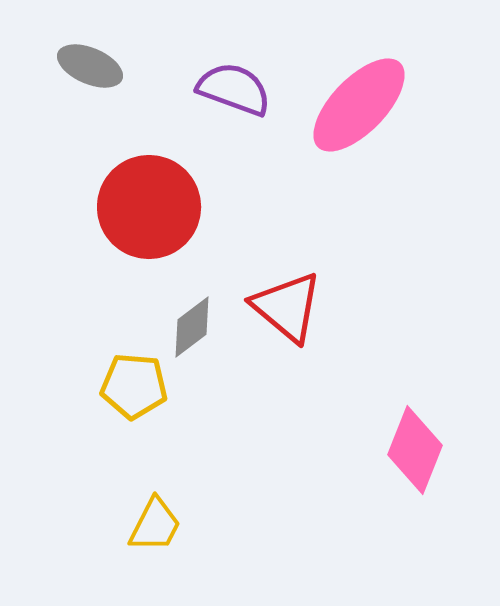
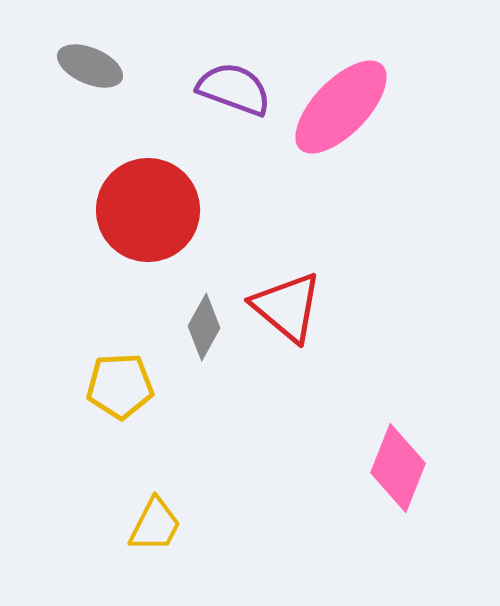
pink ellipse: moved 18 px left, 2 px down
red circle: moved 1 px left, 3 px down
gray diamond: moved 12 px right; rotated 24 degrees counterclockwise
yellow pentagon: moved 14 px left; rotated 8 degrees counterclockwise
pink diamond: moved 17 px left, 18 px down
